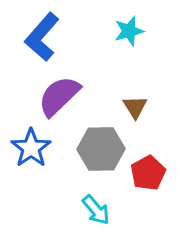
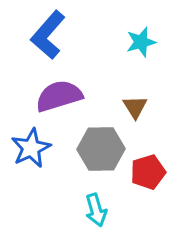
cyan star: moved 12 px right, 11 px down
blue L-shape: moved 6 px right, 2 px up
purple semicircle: rotated 27 degrees clockwise
blue star: rotated 9 degrees clockwise
red pentagon: moved 1 px up; rotated 12 degrees clockwise
cyan arrow: rotated 24 degrees clockwise
